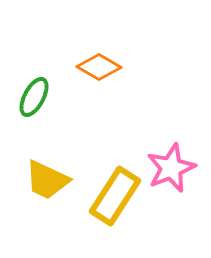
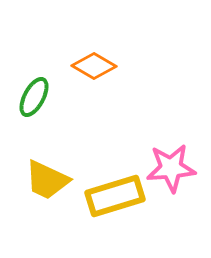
orange diamond: moved 5 px left, 1 px up
pink star: rotated 18 degrees clockwise
yellow rectangle: rotated 40 degrees clockwise
